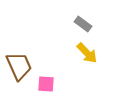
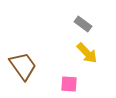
brown trapezoid: moved 4 px right; rotated 12 degrees counterclockwise
pink square: moved 23 px right
